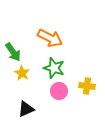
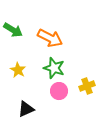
green arrow: moved 22 px up; rotated 24 degrees counterclockwise
yellow star: moved 4 px left, 3 px up
yellow cross: rotated 28 degrees counterclockwise
